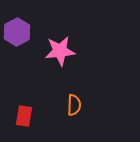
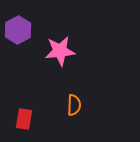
purple hexagon: moved 1 px right, 2 px up
red rectangle: moved 3 px down
